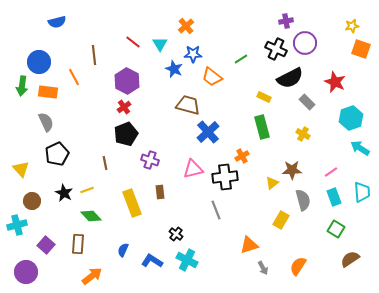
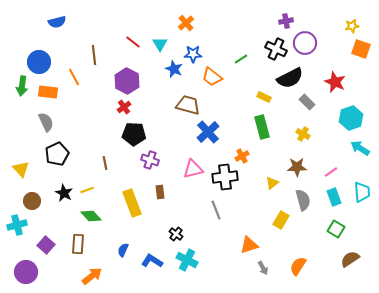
orange cross at (186, 26): moved 3 px up
black pentagon at (126, 134): moved 8 px right; rotated 25 degrees clockwise
brown star at (292, 170): moved 5 px right, 3 px up
